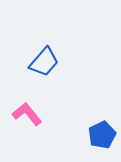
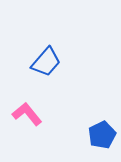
blue trapezoid: moved 2 px right
